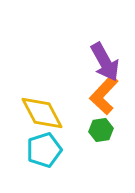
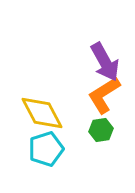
orange L-shape: rotated 15 degrees clockwise
cyan pentagon: moved 2 px right, 1 px up
